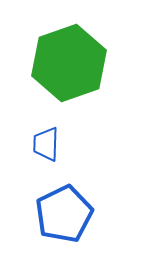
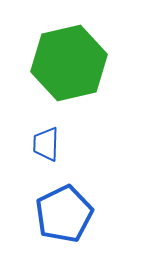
green hexagon: rotated 6 degrees clockwise
